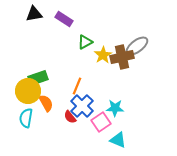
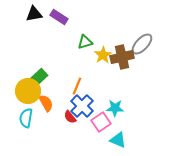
purple rectangle: moved 5 px left, 2 px up
green triangle: rotated 14 degrees clockwise
gray ellipse: moved 5 px right, 2 px up; rotated 10 degrees counterclockwise
green rectangle: rotated 24 degrees counterclockwise
